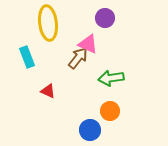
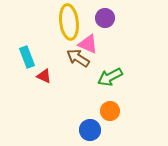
yellow ellipse: moved 21 px right, 1 px up
brown arrow: rotated 95 degrees counterclockwise
green arrow: moved 1 px left, 1 px up; rotated 20 degrees counterclockwise
red triangle: moved 4 px left, 15 px up
